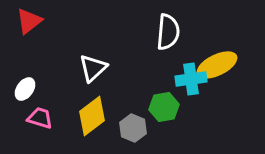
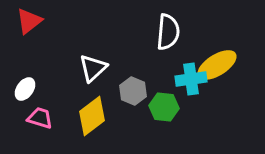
yellow ellipse: rotated 6 degrees counterclockwise
green hexagon: rotated 16 degrees clockwise
gray hexagon: moved 37 px up
